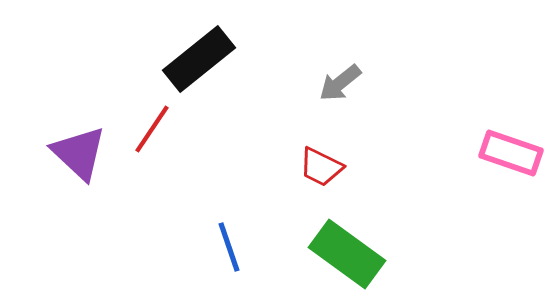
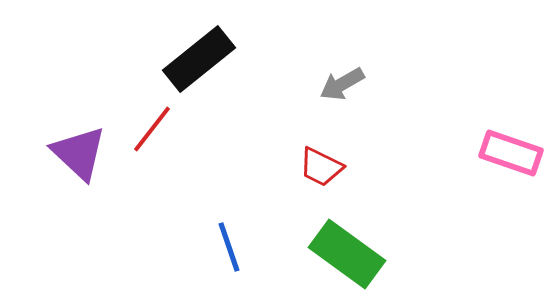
gray arrow: moved 2 px right, 1 px down; rotated 9 degrees clockwise
red line: rotated 4 degrees clockwise
